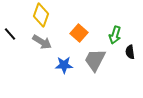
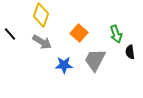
green arrow: moved 1 px right, 1 px up; rotated 36 degrees counterclockwise
